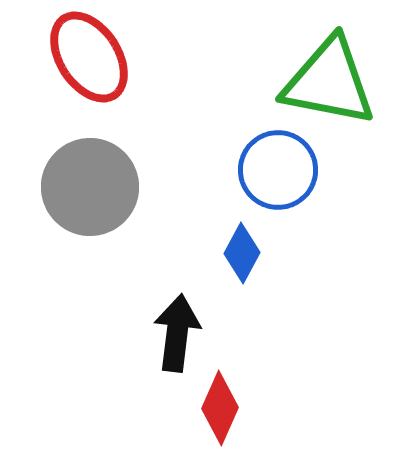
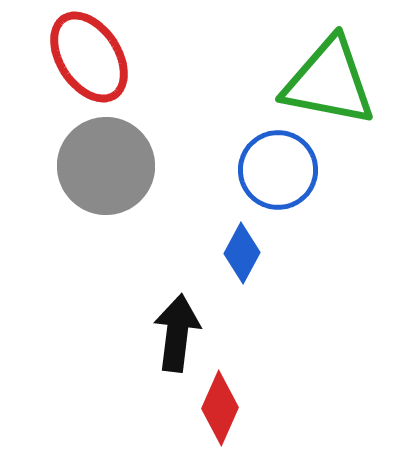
gray circle: moved 16 px right, 21 px up
